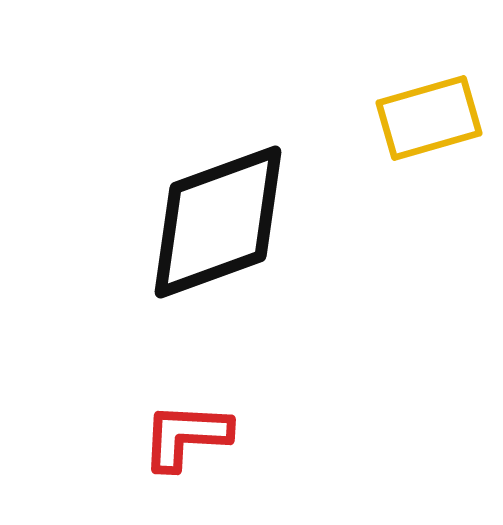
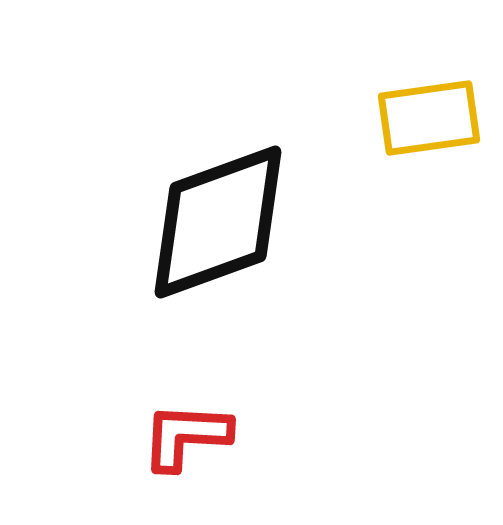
yellow rectangle: rotated 8 degrees clockwise
